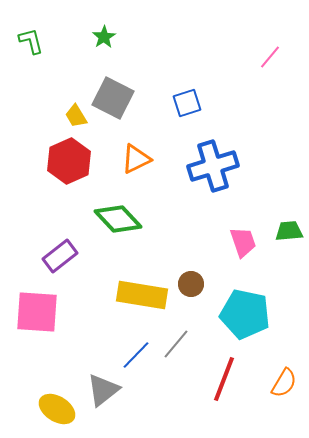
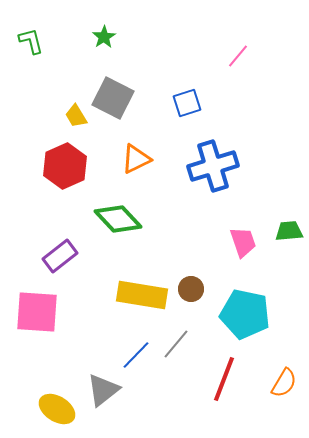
pink line: moved 32 px left, 1 px up
red hexagon: moved 4 px left, 5 px down
brown circle: moved 5 px down
